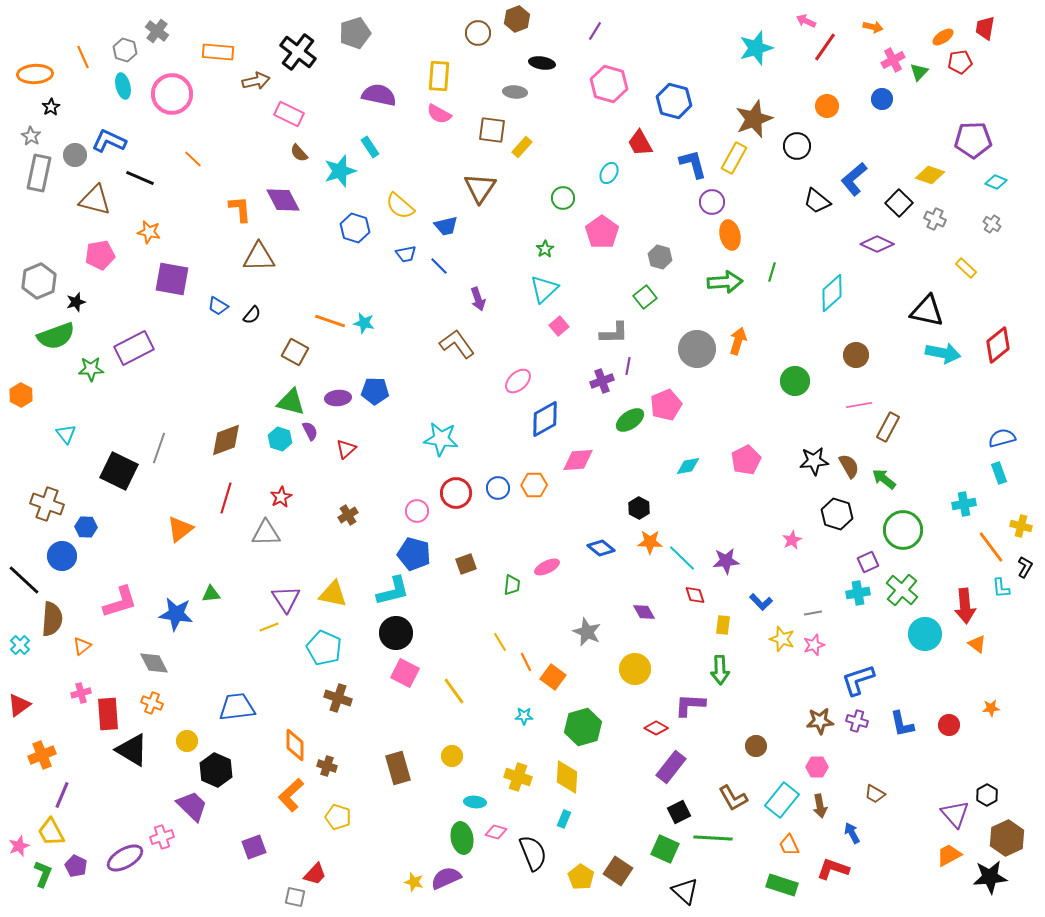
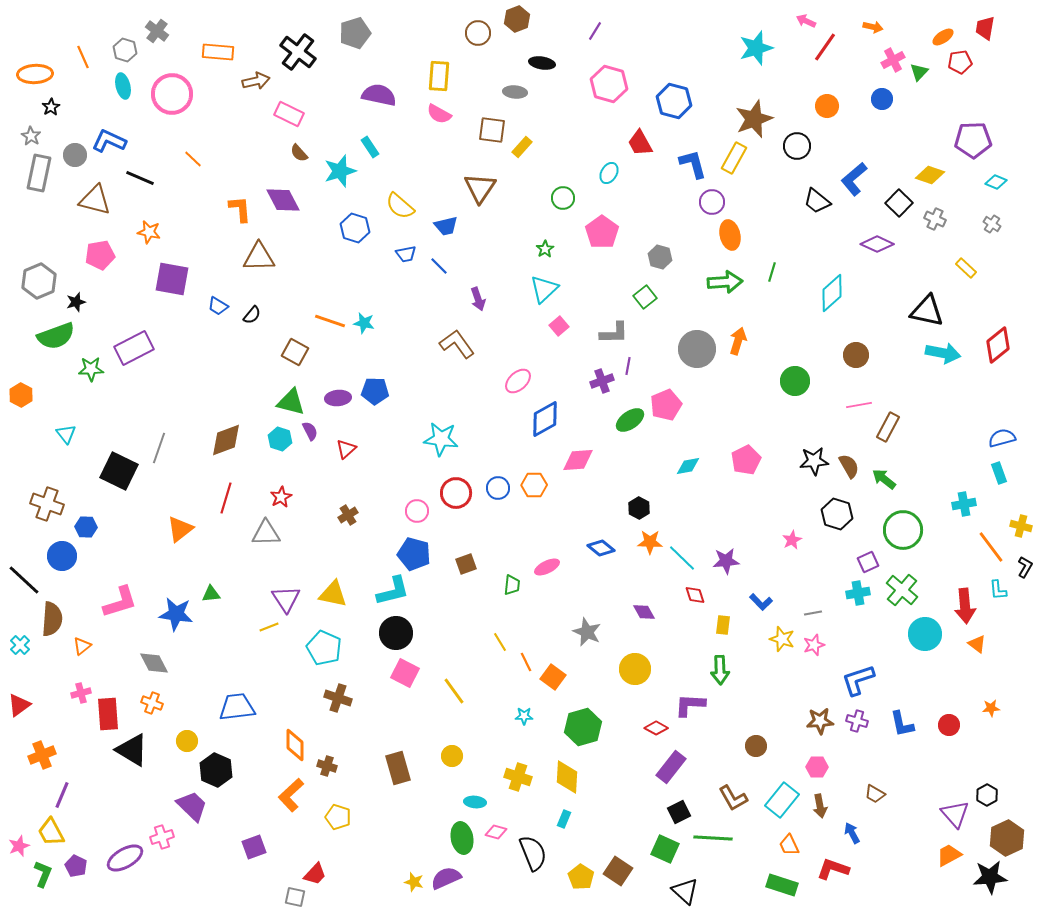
cyan L-shape at (1001, 588): moved 3 px left, 2 px down
